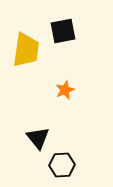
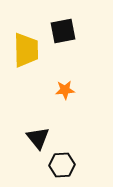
yellow trapezoid: rotated 9 degrees counterclockwise
orange star: rotated 18 degrees clockwise
